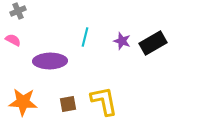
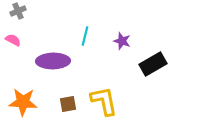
cyan line: moved 1 px up
black rectangle: moved 21 px down
purple ellipse: moved 3 px right
